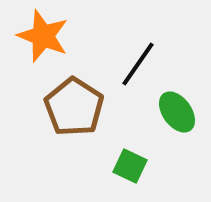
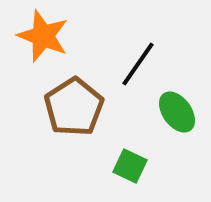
brown pentagon: rotated 6 degrees clockwise
